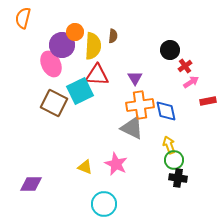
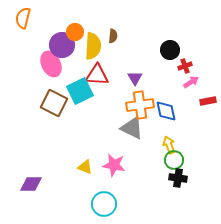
red cross: rotated 16 degrees clockwise
pink star: moved 2 px left, 1 px down; rotated 15 degrees counterclockwise
